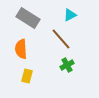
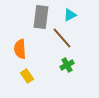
gray rectangle: moved 13 px right, 1 px up; rotated 65 degrees clockwise
brown line: moved 1 px right, 1 px up
orange semicircle: moved 1 px left
yellow rectangle: rotated 48 degrees counterclockwise
